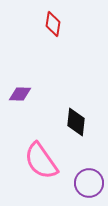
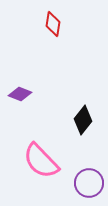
purple diamond: rotated 20 degrees clockwise
black diamond: moved 7 px right, 2 px up; rotated 32 degrees clockwise
pink semicircle: rotated 9 degrees counterclockwise
